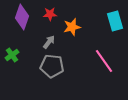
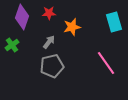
red star: moved 1 px left, 1 px up
cyan rectangle: moved 1 px left, 1 px down
green cross: moved 10 px up
pink line: moved 2 px right, 2 px down
gray pentagon: rotated 20 degrees counterclockwise
